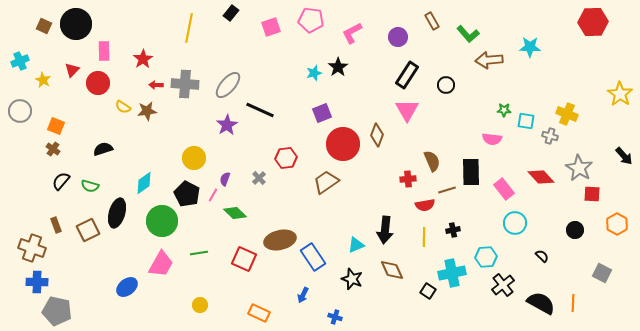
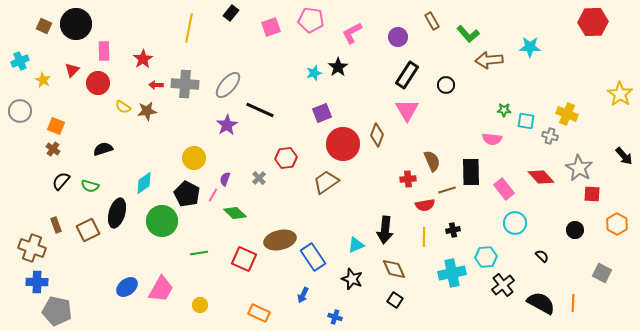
pink trapezoid at (161, 264): moved 25 px down
brown diamond at (392, 270): moved 2 px right, 1 px up
black square at (428, 291): moved 33 px left, 9 px down
